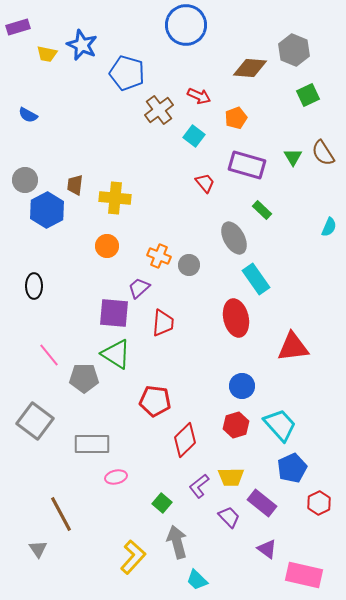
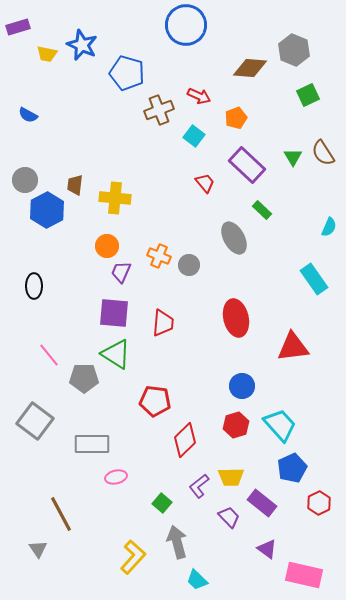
brown cross at (159, 110): rotated 16 degrees clockwise
purple rectangle at (247, 165): rotated 27 degrees clockwise
cyan rectangle at (256, 279): moved 58 px right
purple trapezoid at (139, 288): moved 18 px left, 16 px up; rotated 25 degrees counterclockwise
